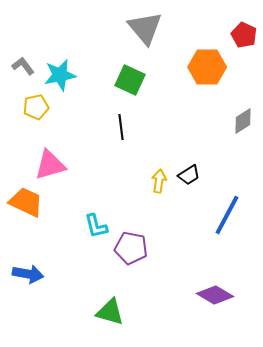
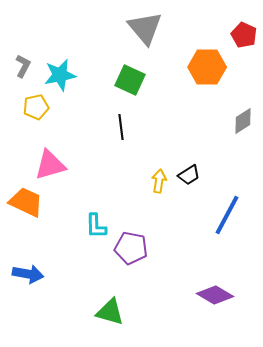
gray L-shape: rotated 65 degrees clockwise
cyan L-shape: rotated 12 degrees clockwise
